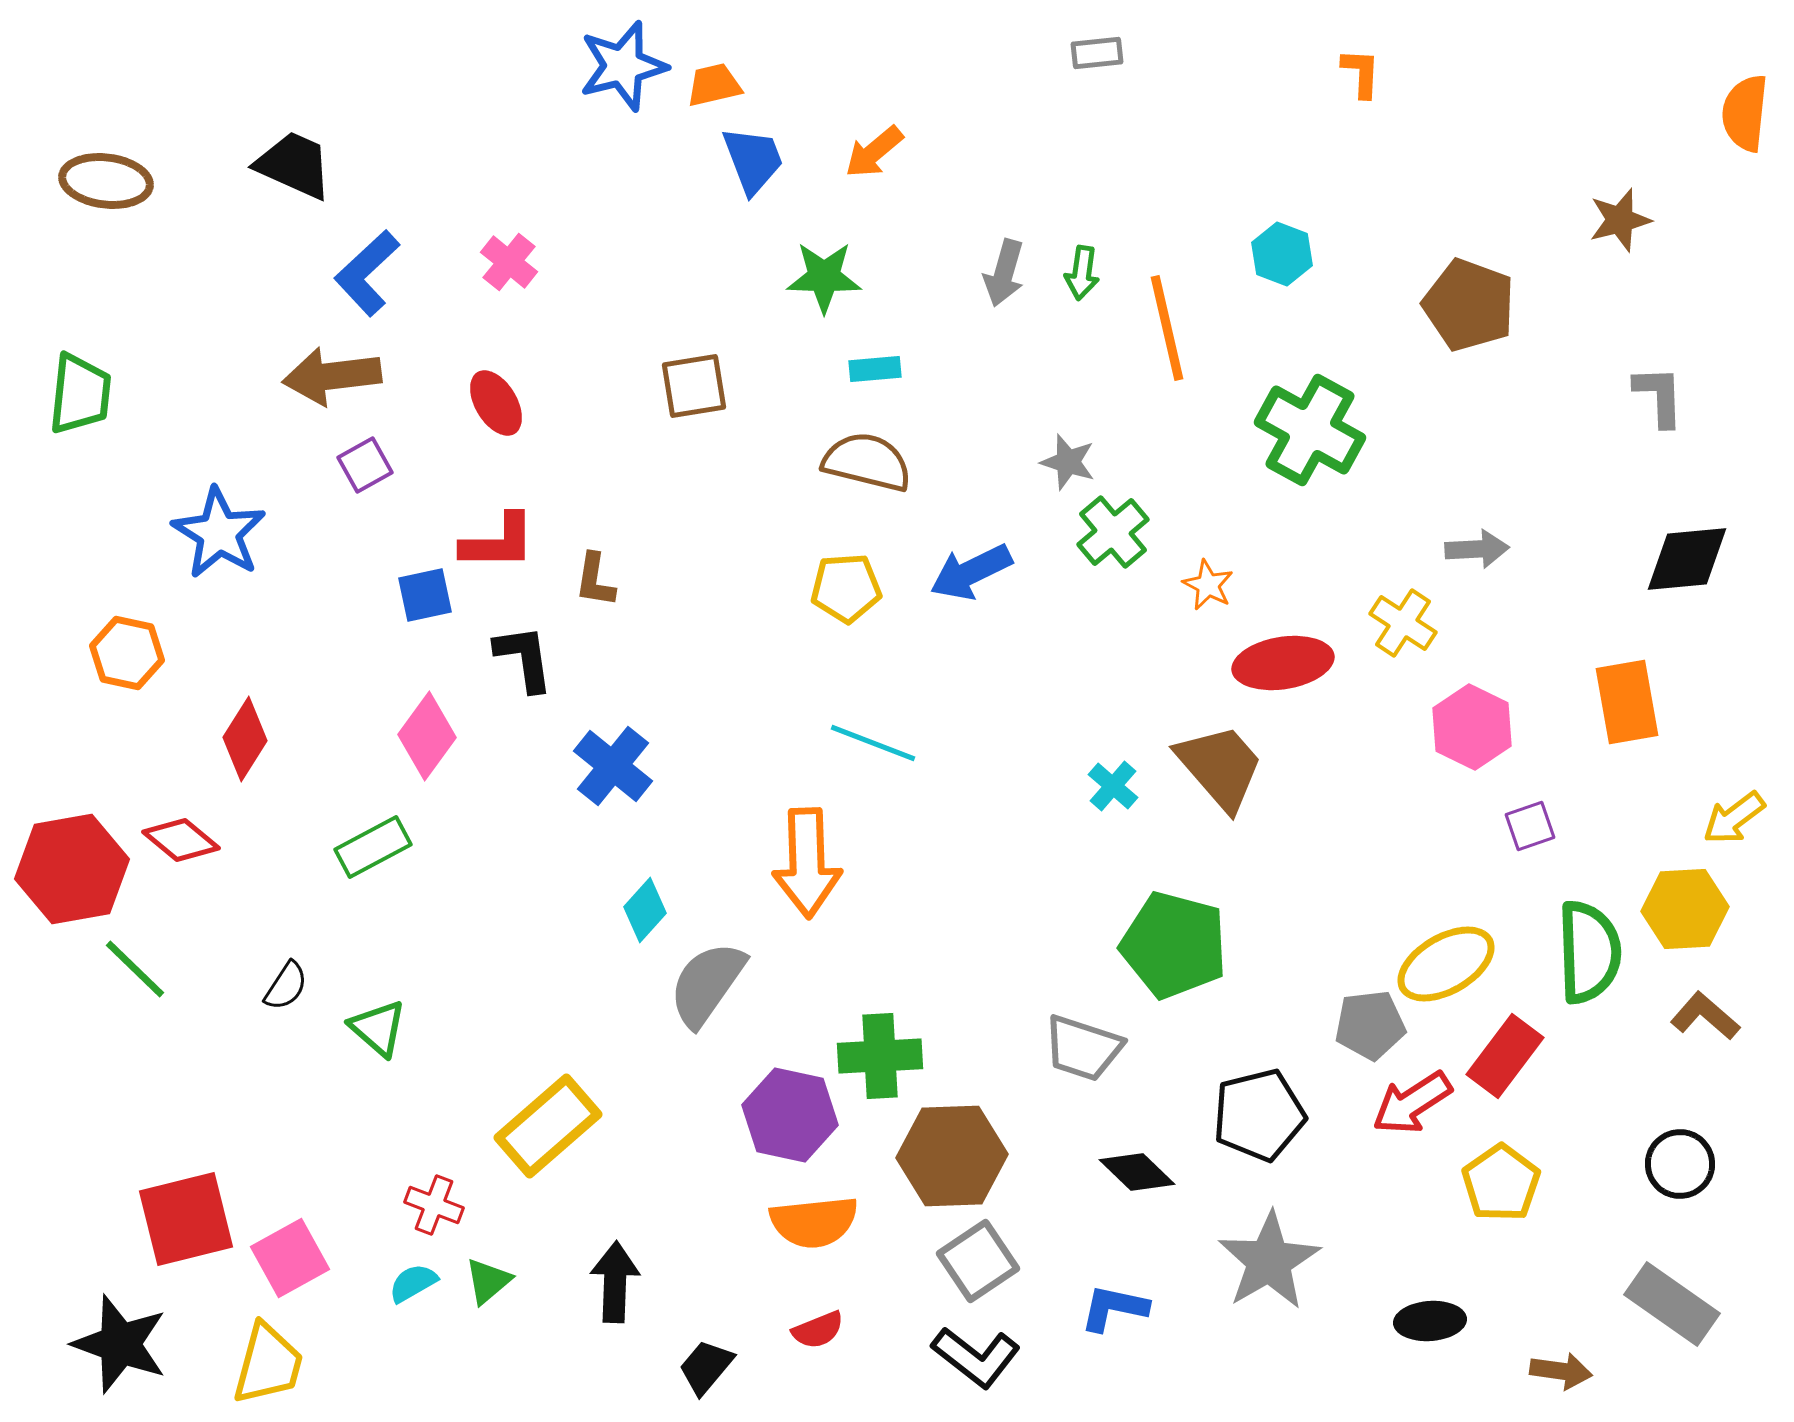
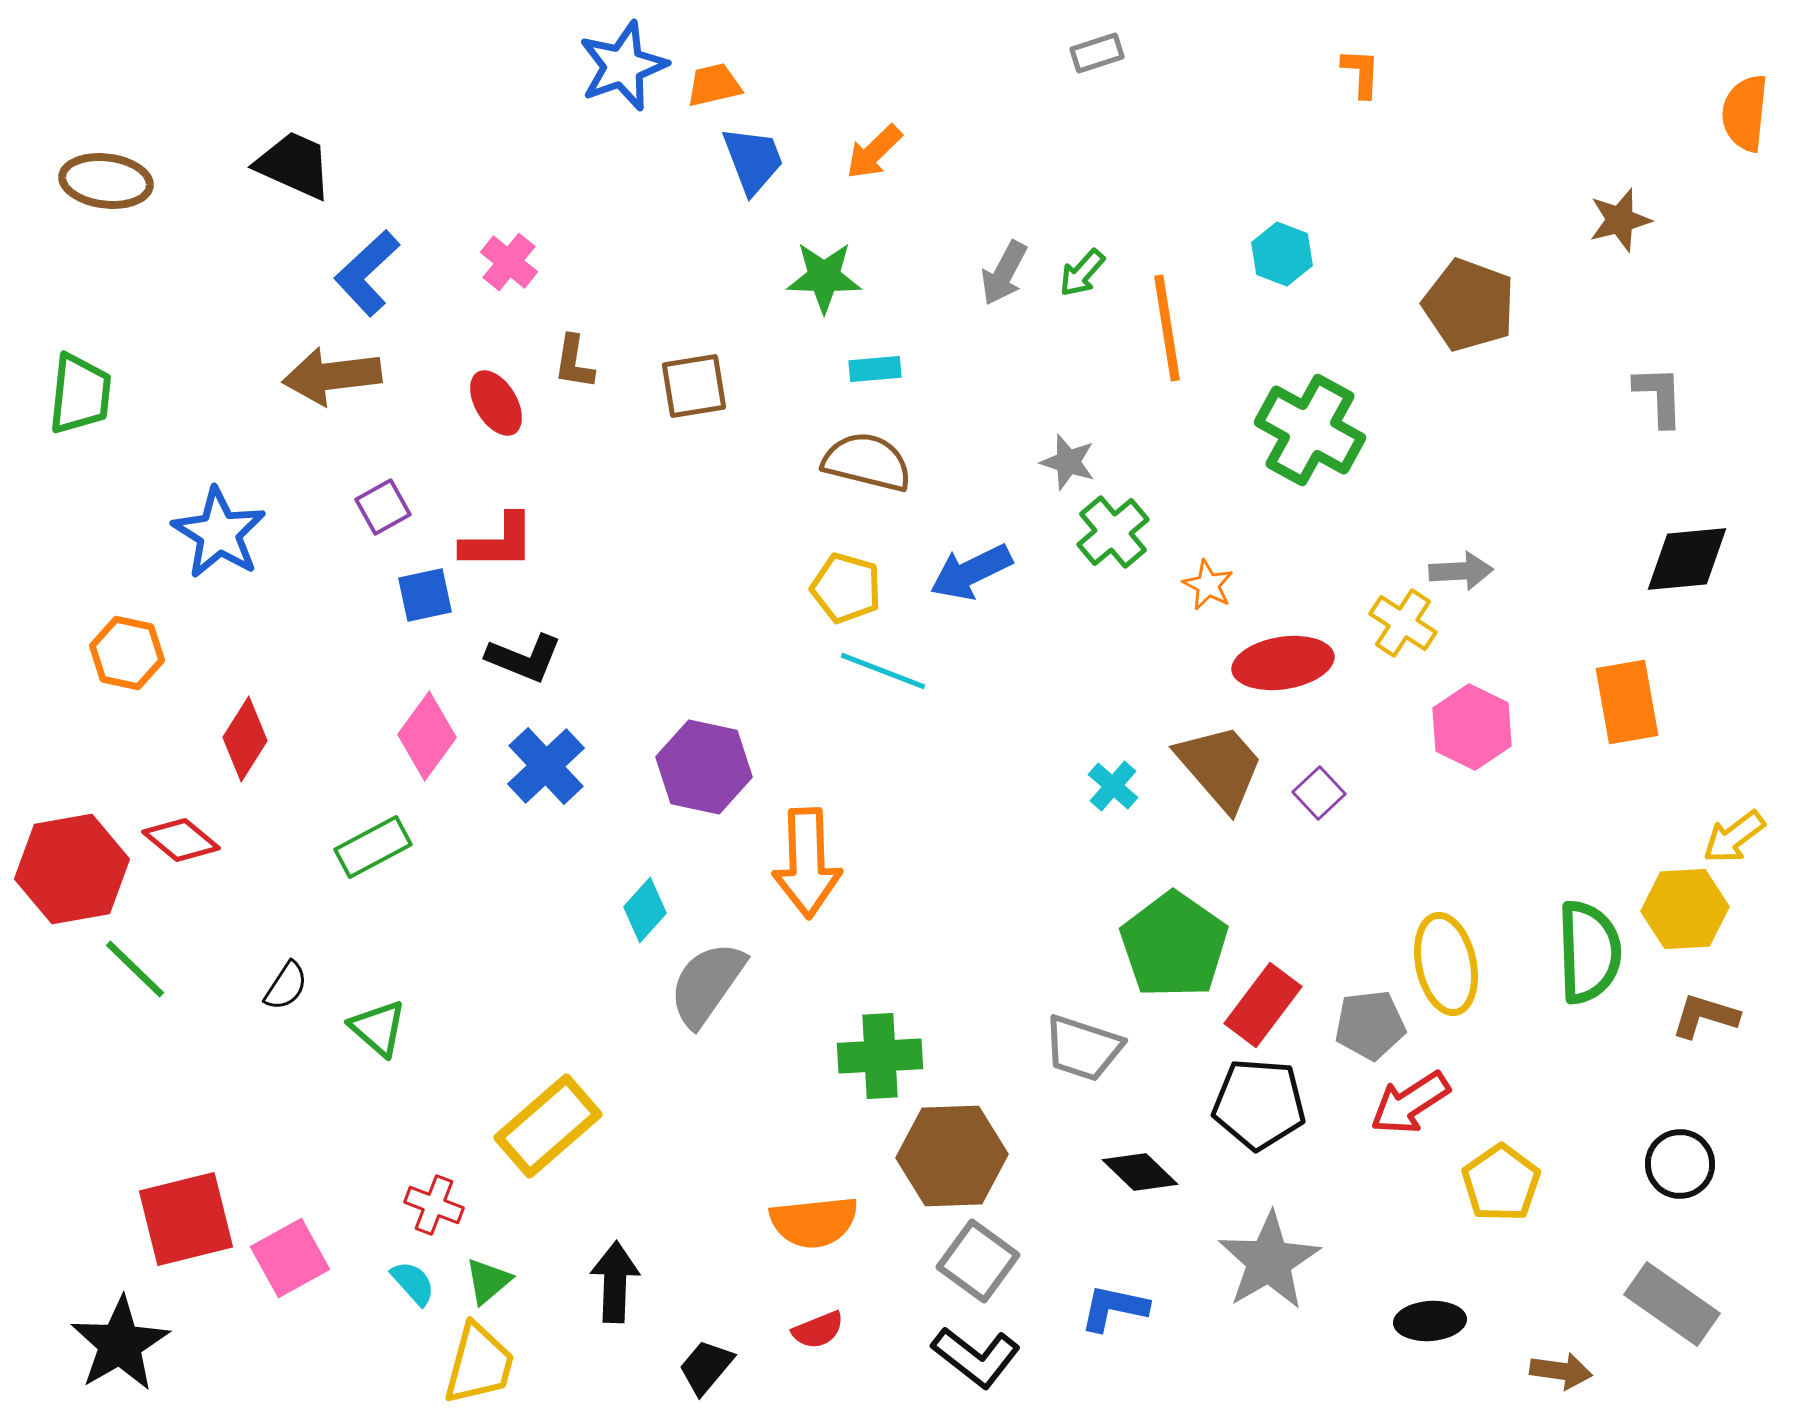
gray rectangle at (1097, 53): rotated 12 degrees counterclockwise
blue star at (623, 66): rotated 6 degrees counterclockwise
orange arrow at (874, 152): rotated 4 degrees counterclockwise
gray arrow at (1004, 273): rotated 12 degrees clockwise
green arrow at (1082, 273): rotated 34 degrees clockwise
orange line at (1167, 328): rotated 4 degrees clockwise
purple square at (365, 465): moved 18 px right, 42 px down
gray arrow at (1477, 549): moved 16 px left, 22 px down
brown L-shape at (595, 580): moved 21 px left, 218 px up
yellow pentagon at (846, 588): rotated 20 degrees clockwise
black L-shape at (524, 658): rotated 120 degrees clockwise
cyan line at (873, 743): moved 10 px right, 72 px up
blue cross at (613, 766): moved 67 px left; rotated 8 degrees clockwise
yellow arrow at (1734, 818): moved 19 px down
purple square at (1530, 826): moved 211 px left, 33 px up; rotated 24 degrees counterclockwise
green pentagon at (1174, 945): rotated 20 degrees clockwise
yellow ellipse at (1446, 964): rotated 72 degrees counterclockwise
brown L-shape at (1705, 1016): rotated 24 degrees counterclockwise
red rectangle at (1505, 1056): moved 242 px left, 51 px up
red arrow at (1412, 1103): moved 2 px left
purple hexagon at (790, 1115): moved 86 px left, 348 px up
black pentagon at (1259, 1115): moved 11 px up; rotated 18 degrees clockwise
black diamond at (1137, 1172): moved 3 px right
gray square at (978, 1261): rotated 20 degrees counterclockwise
cyan semicircle at (413, 1283): rotated 78 degrees clockwise
black star at (120, 1344): rotated 22 degrees clockwise
yellow trapezoid at (268, 1364): moved 211 px right
